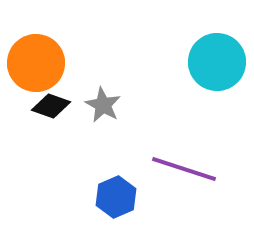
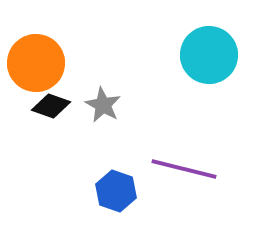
cyan circle: moved 8 px left, 7 px up
purple line: rotated 4 degrees counterclockwise
blue hexagon: moved 6 px up; rotated 18 degrees counterclockwise
